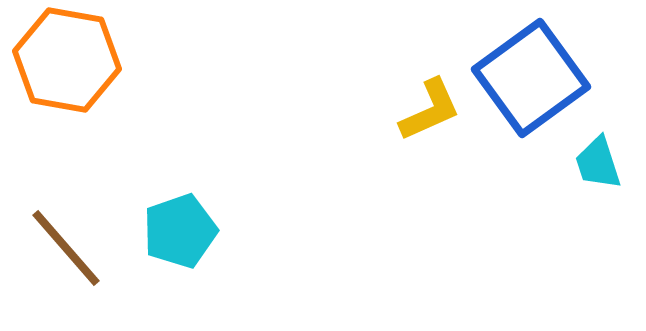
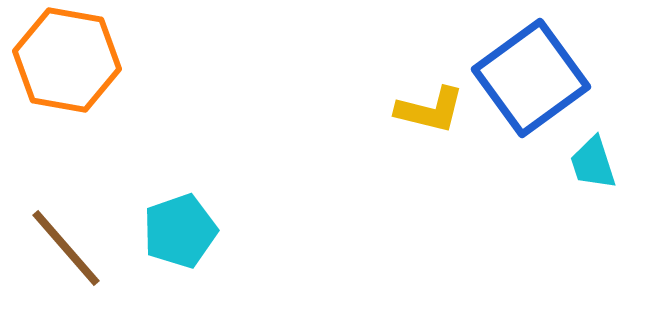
yellow L-shape: rotated 38 degrees clockwise
cyan trapezoid: moved 5 px left
